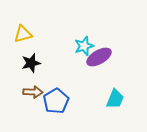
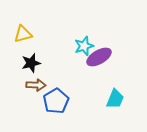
brown arrow: moved 3 px right, 7 px up
